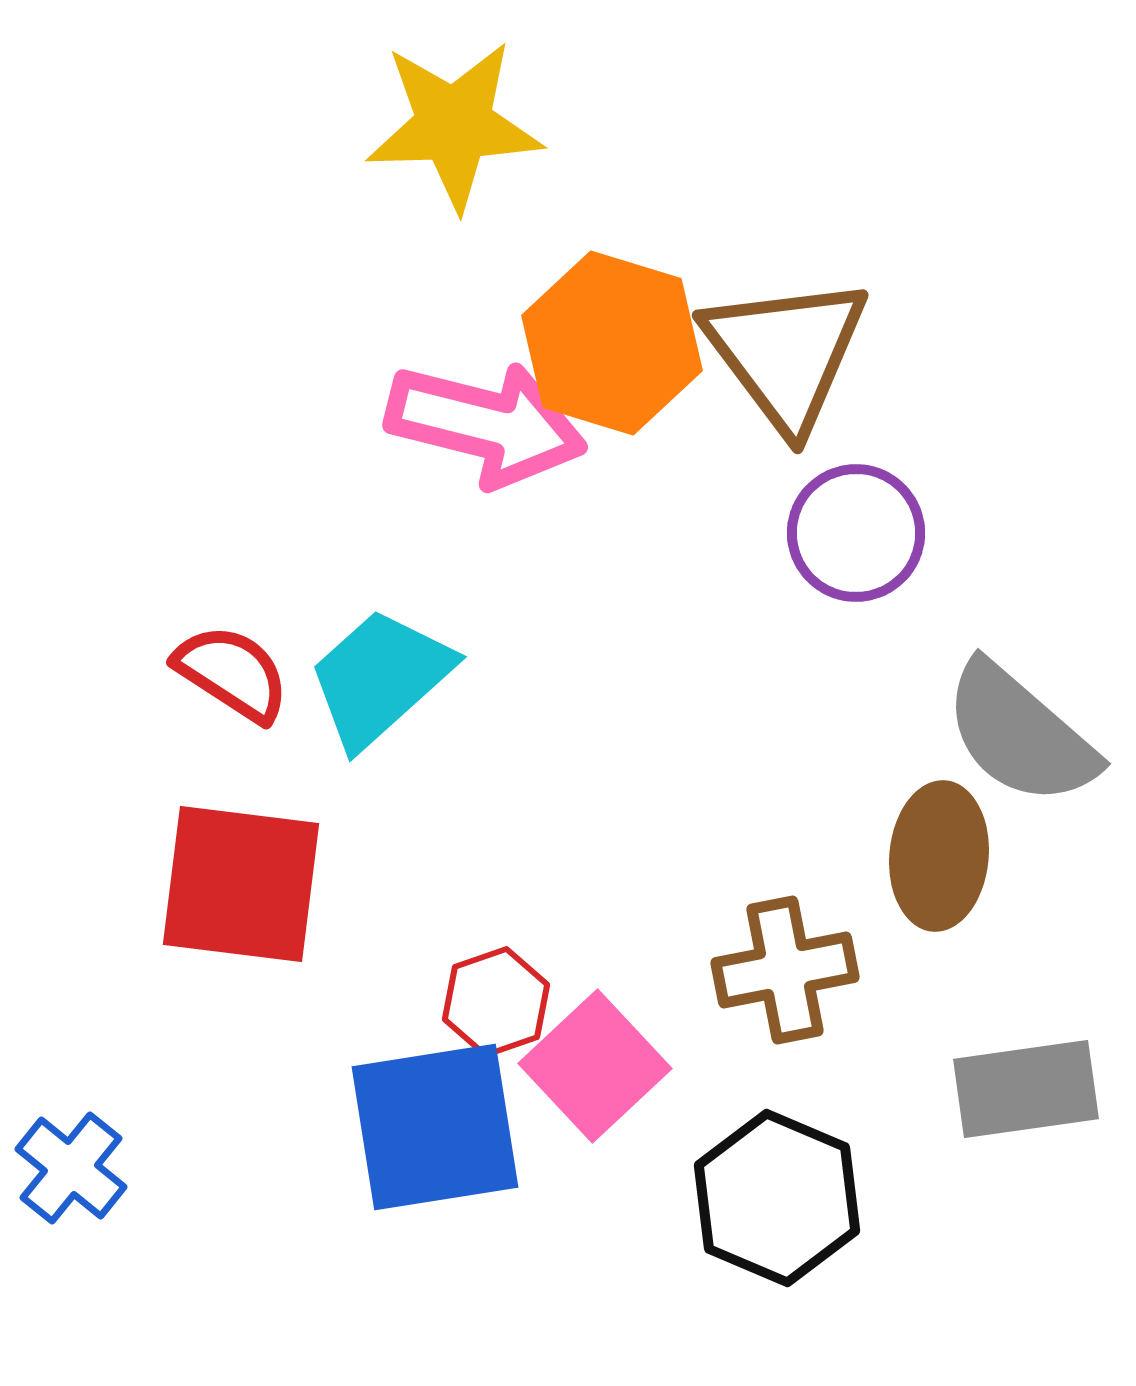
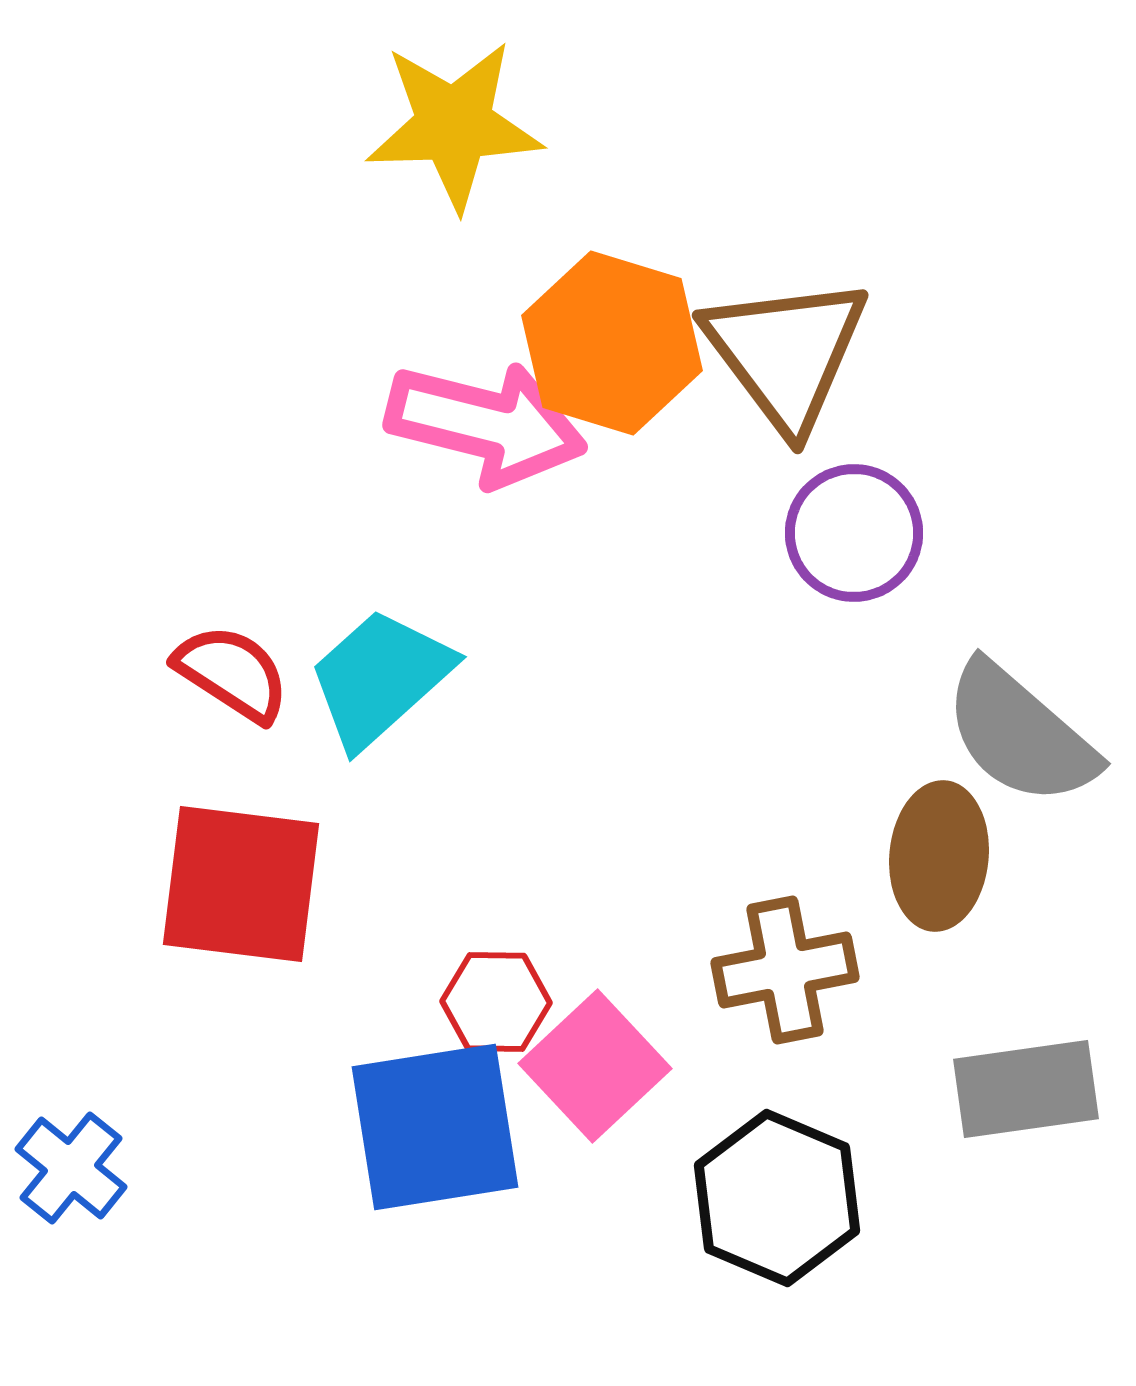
purple circle: moved 2 px left
red hexagon: rotated 20 degrees clockwise
